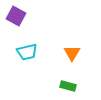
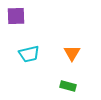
purple square: rotated 30 degrees counterclockwise
cyan trapezoid: moved 2 px right, 2 px down
